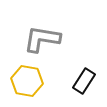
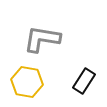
yellow hexagon: moved 1 px down
